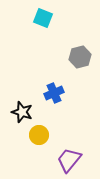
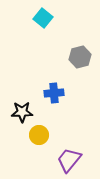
cyan square: rotated 18 degrees clockwise
blue cross: rotated 18 degrees clockwise
black star: rotated 20 degrees counterclockwise
